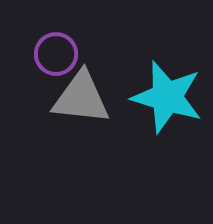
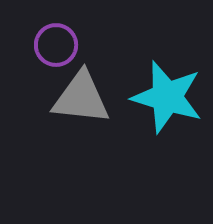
purple circle: moved 9 px up
